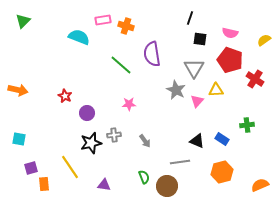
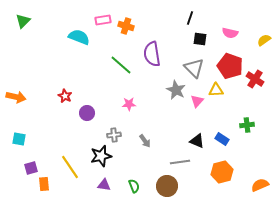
red pentagon: moved 6 px down
gray triangle: rotated 15 degrees counterclockwise
orange arrow: moved 2 px left, 7 px down
black star: moved 10 px right, 13 px down
green semicircle: moved 10 px left, 9 px down
